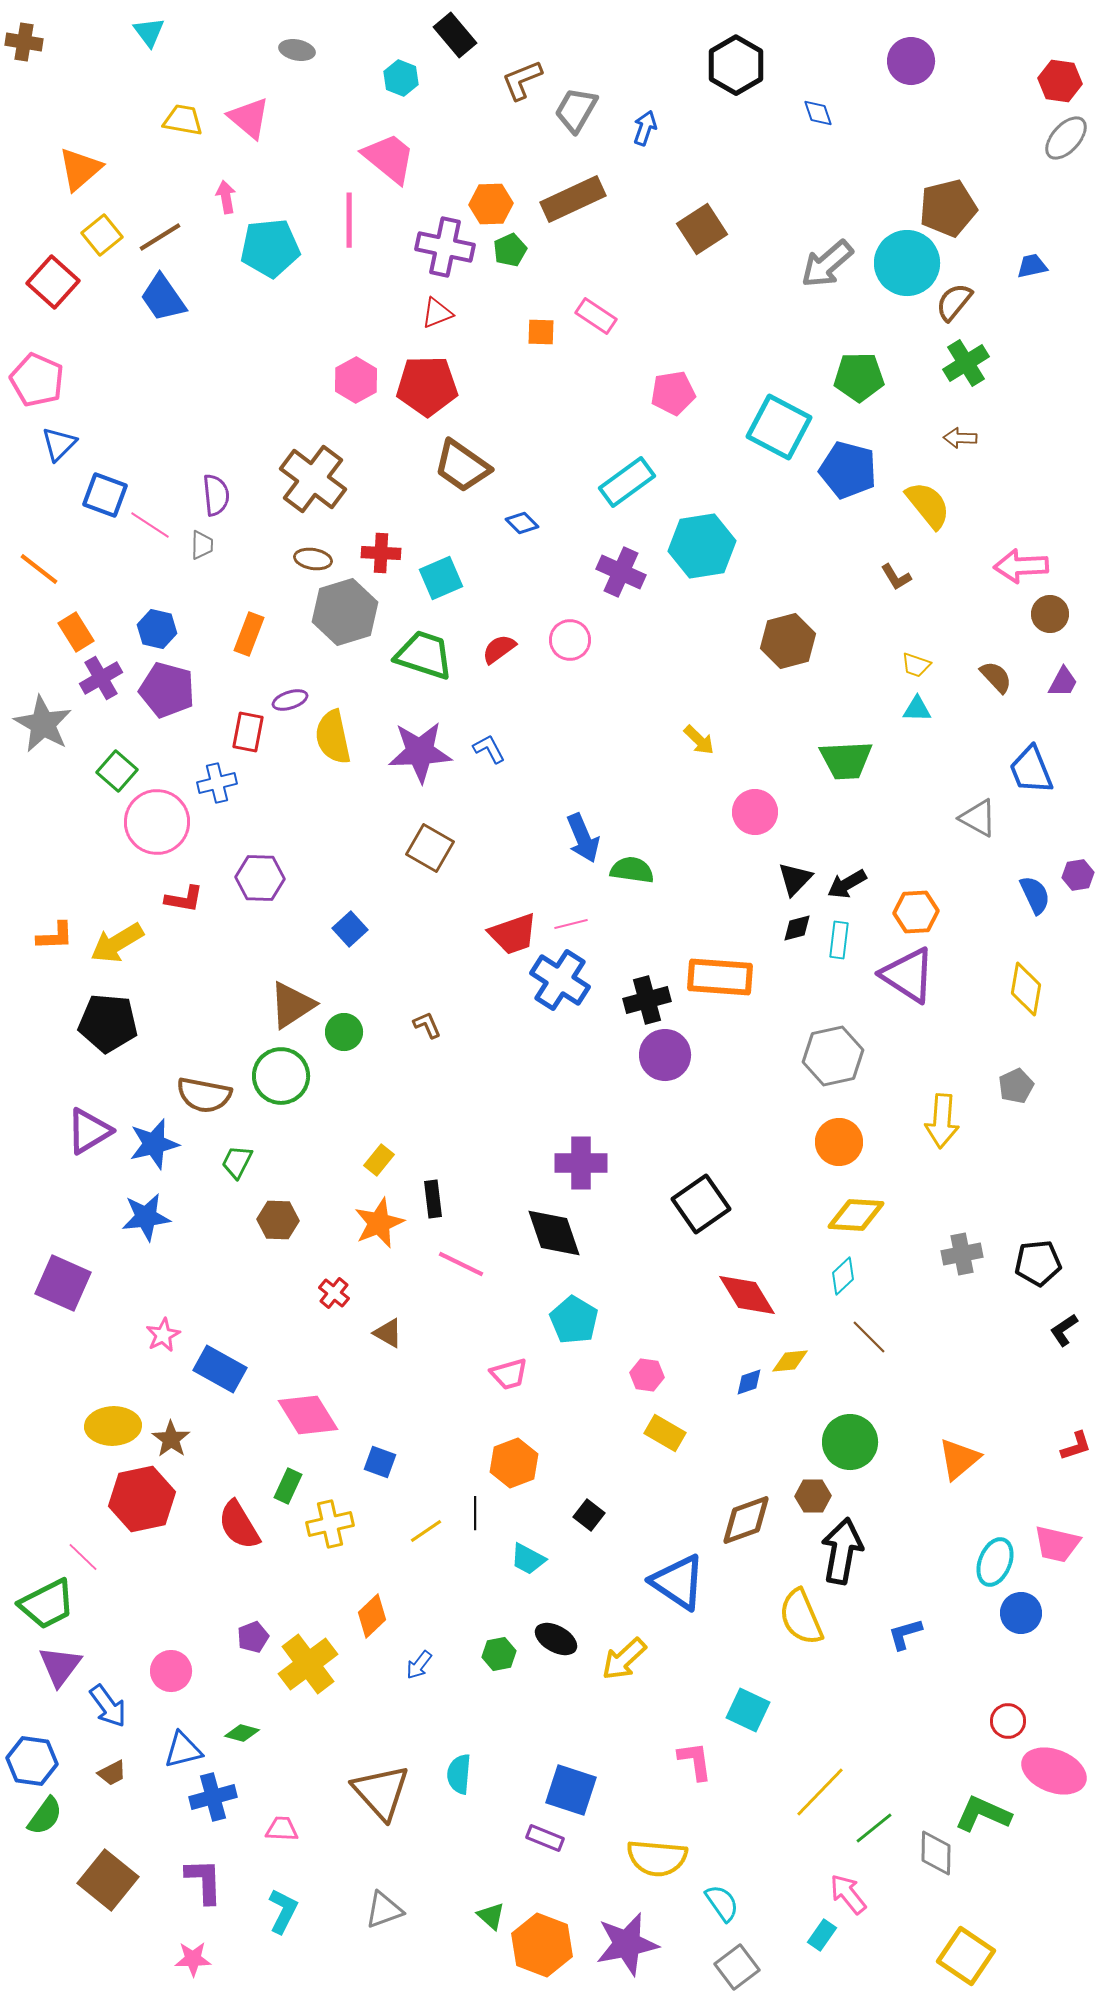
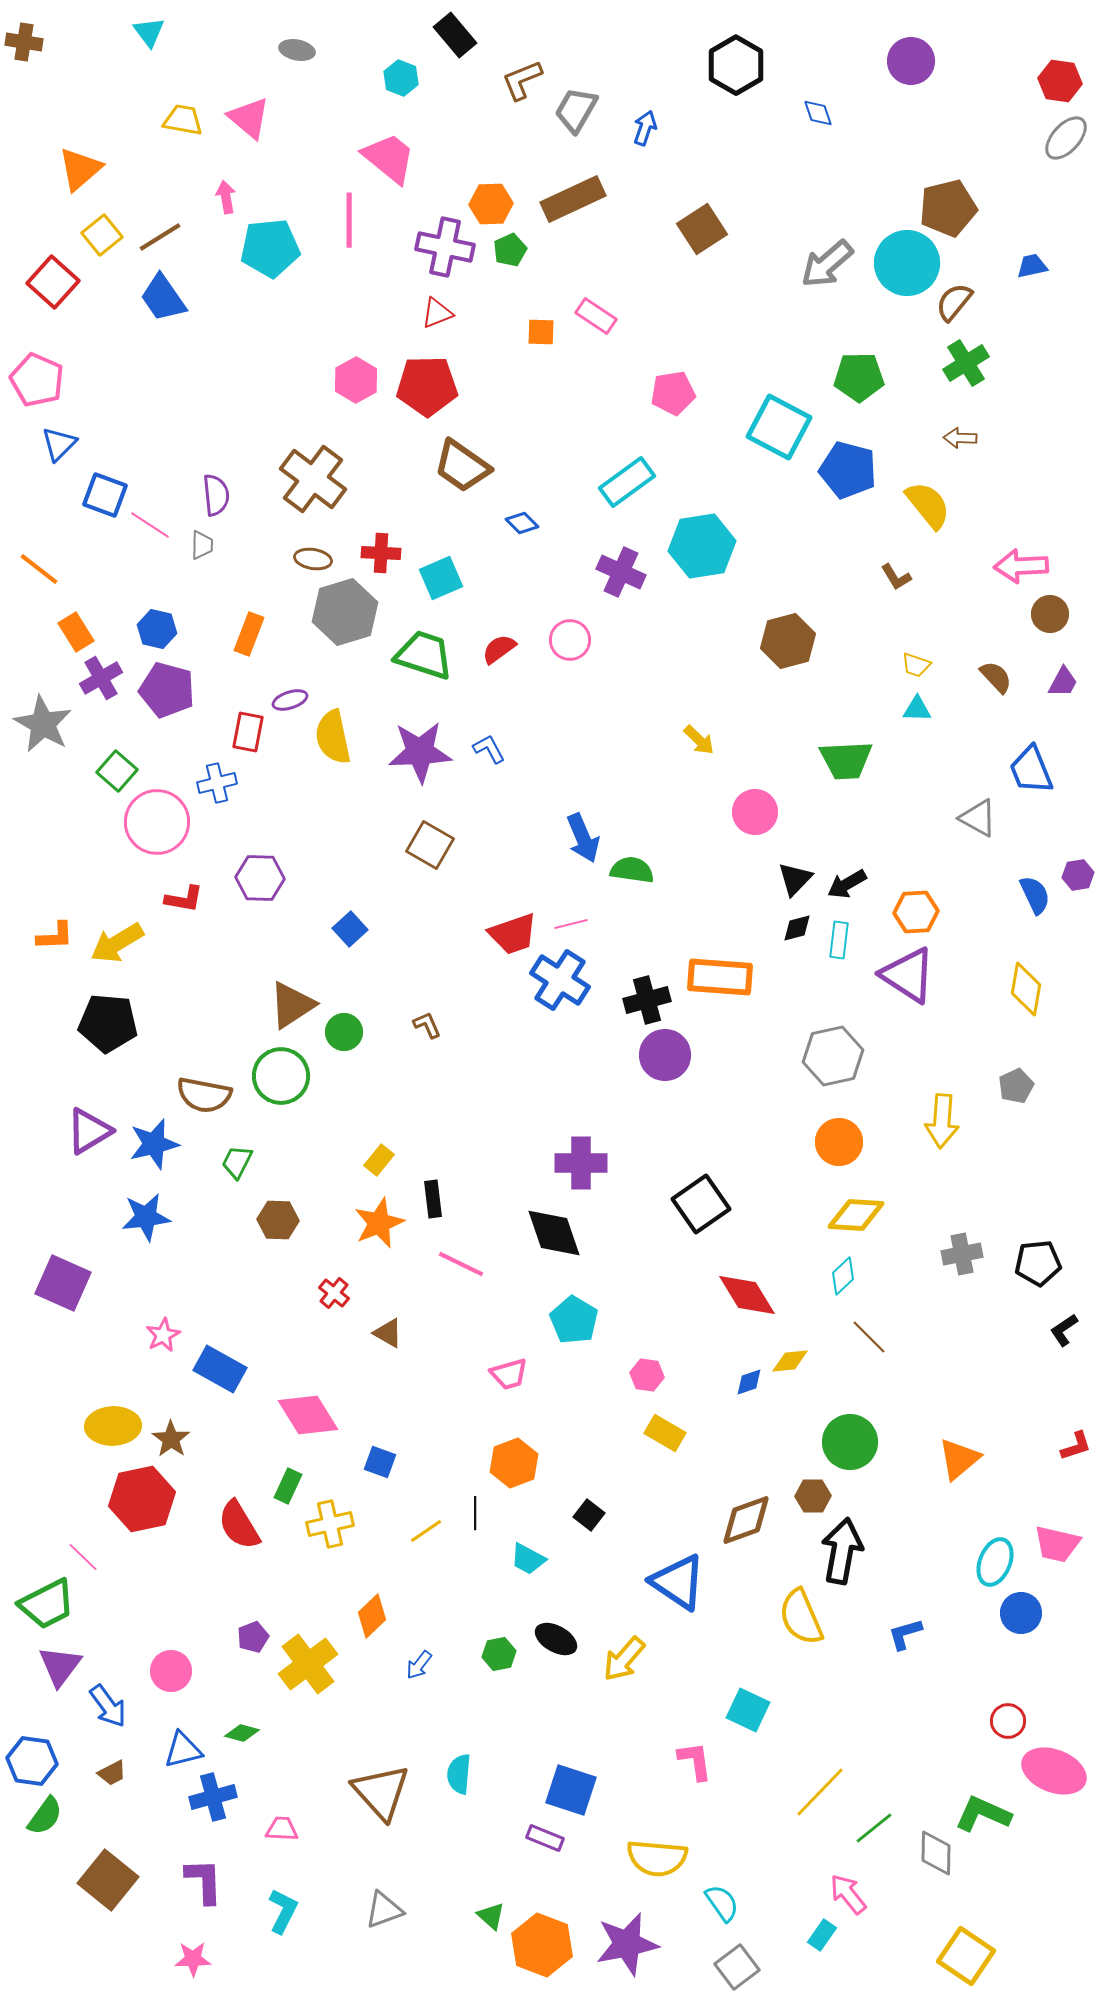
brown square at (430, 848): moved 3 px up
yellow arrow at (624, 1659): rotated 6 degrees counterclockwise
